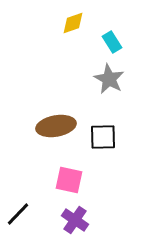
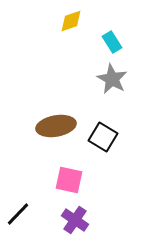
yellow diamond: moved 2 px left, 2 px up
gray star: moved 3 px right
black square: rotated 32 degrees clockwise
